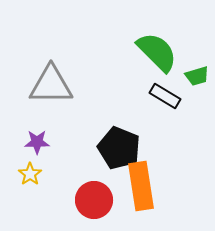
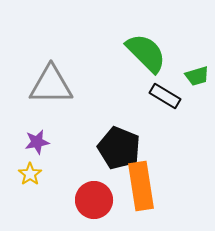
green semicircle: moved 11 px left, 1 px down
purple star: rotated 10 degrees counterclockwise
